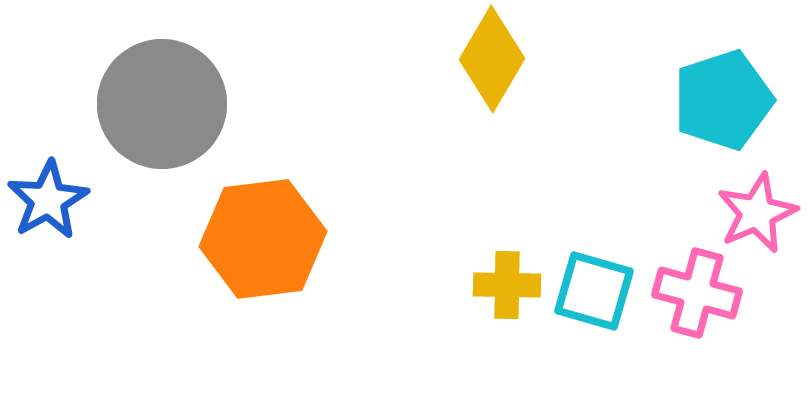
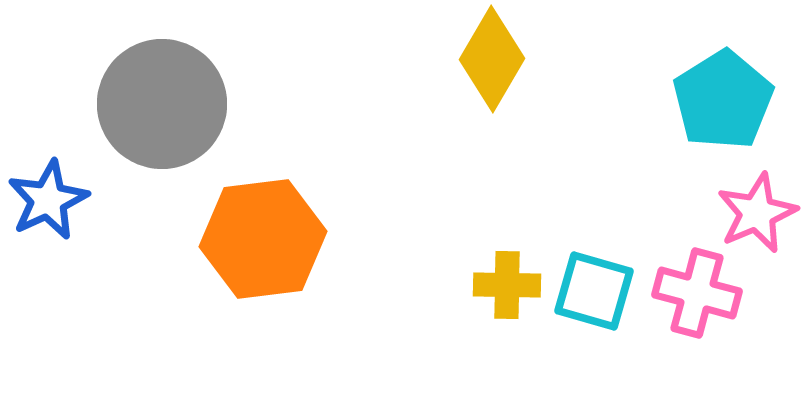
cyan pentagon: rotated 14 degrees counterclockwise
blue star: rotated 4 degrees clockwise
